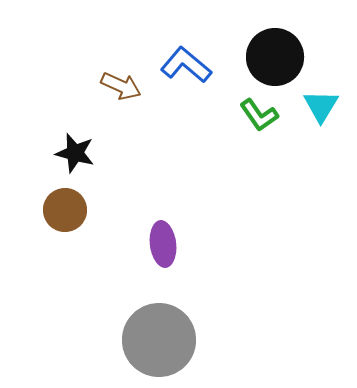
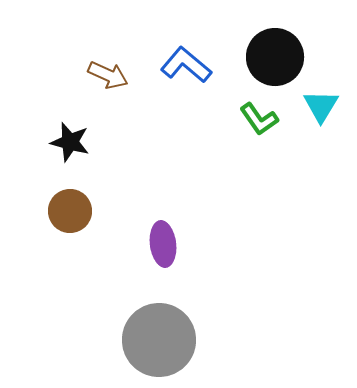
brown arrow: moved 13 px left, 11 px up
green L-shape: moved 4 px down
black star: moved 5 px left, 11 px up
brown circle: moved 5 px right, 1 px down
